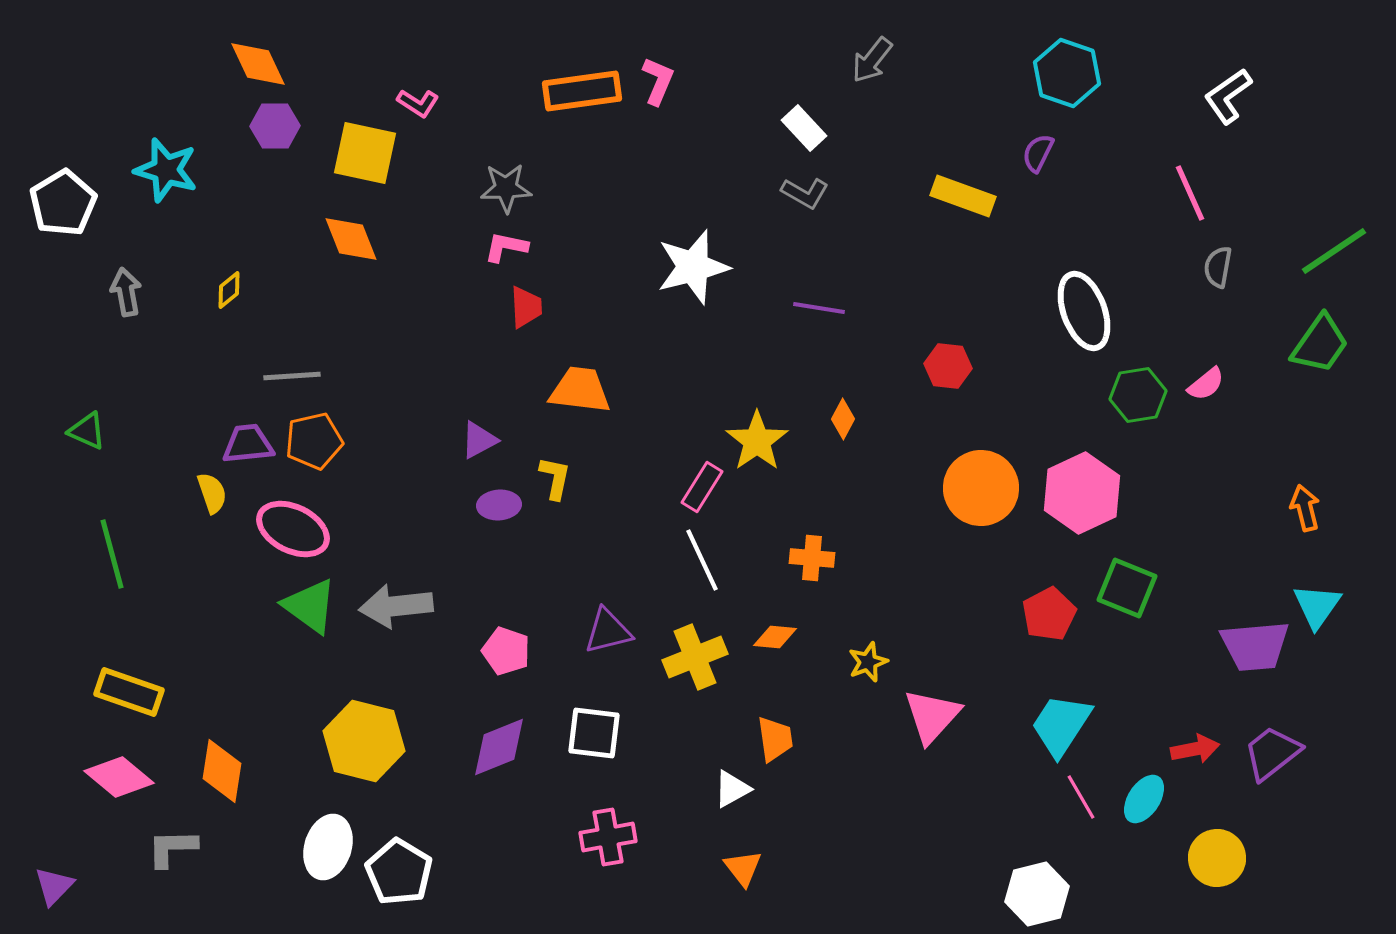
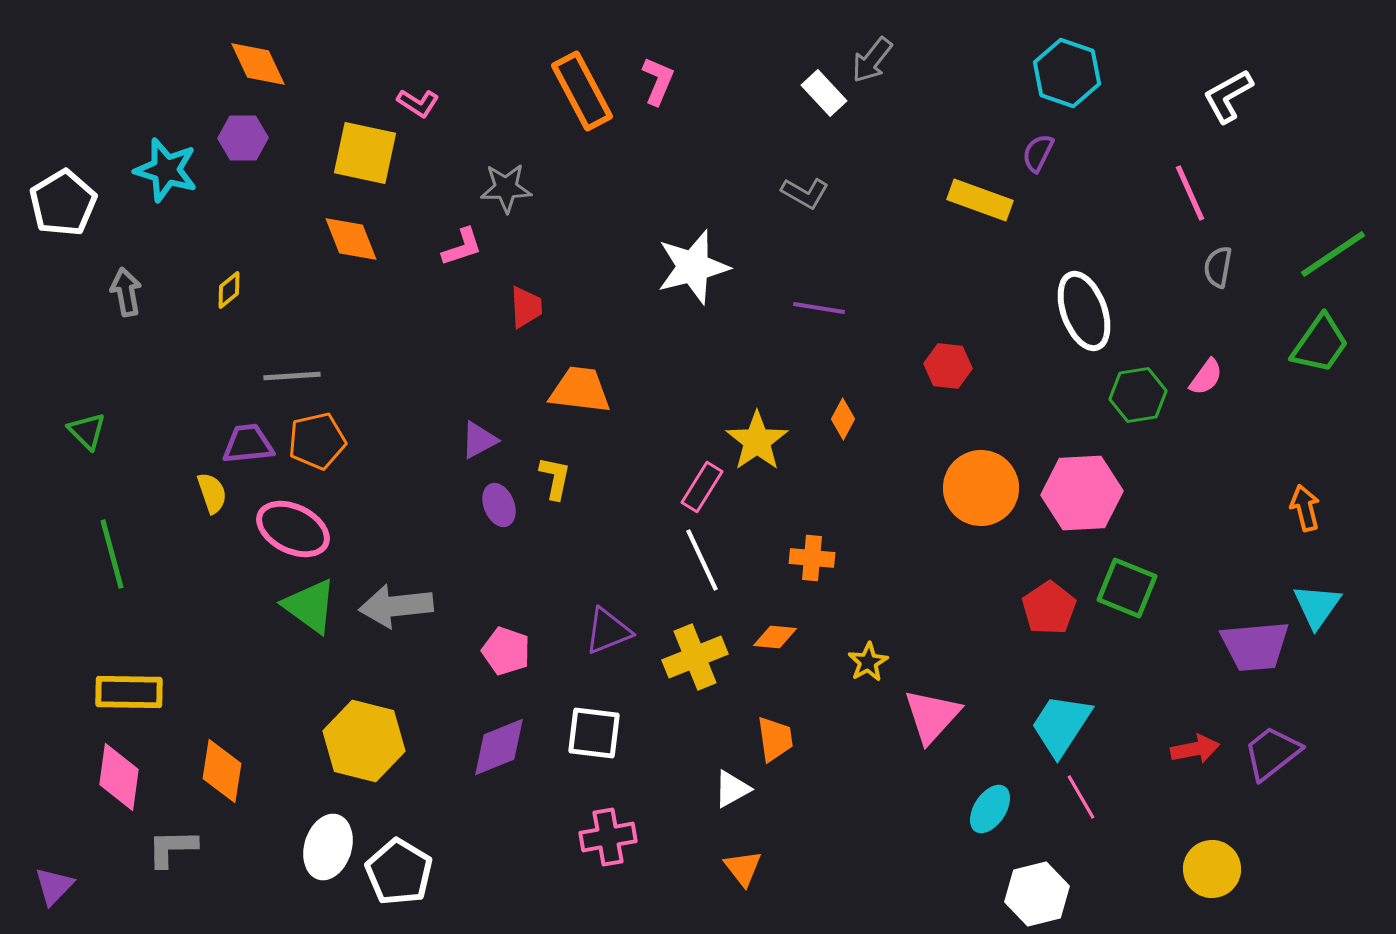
orange rectangle at (582, 91): rotated 70 degrees clockwise
white L-shape at (1228, 96): rotated 6 degrees clockwise
purple hexagon at (275, 126): moved 32 px left, 12 px down
white rectangle at (804, 128): moved 20 px right, 35 px up
yellow rectangle at (963, 196): moved 17 px right, 4 px down
pink L-shape at (506, 247): moved 44 px left; rotated 150 degrees clockwise
green line at (1334, 251): moved 1 px left, 3 px down
pink semicircle at (1206, 384): moved 7 px up; rotated 15 degrees counterclockwise
green triangle at (87, 431): rotated 21 degrees clockwise
orange pentagon at (314, 441): moved 3 px right
pink hexagon at (1082, 493): rotated 22 degrees clockwise
purple ellipse at (499, 505): rotated 72 degrees clockwise
red pentagon at (1049, 614): moved 6 px up; rotated 6 degrees counterclockwise
purple triangle at (608, 631): rotated 8 degrees counterclockwise
yellow star at (868, 662): rotated 9 degrees counterclockwise
yellow rectangle at (129, 692): rotated 18 degrees counterclockwise
pink diamond at (119, 777): rotated 58 degrees clockwise
cyan ellipse at (1144, 799): moved 154 px left, 10 px down
yellow circle at (1217, 858): moved 5 px left, 11 px down
